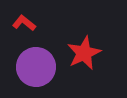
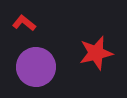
red star: moved 12 px right; rotated 12 degrees clockwise
